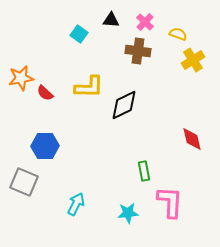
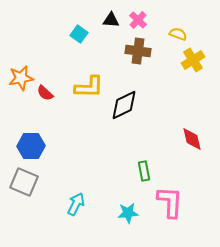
pink cross: moved 7 px left, 2 px up
blue hexagon: moved 14 px left
